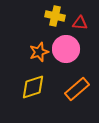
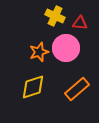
yellow cross: rotated 12 degrees clockwise
pink circle: moved 1 px up
